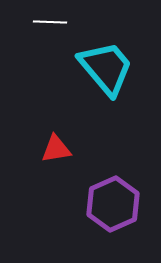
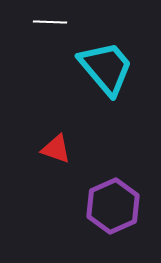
red triangle: rotated 28 degrees clockwise
purple hexagon: moved 2 px down
